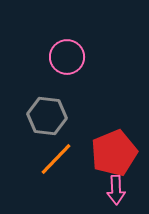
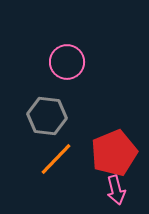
pink circle: moved 5 px down
pink arrow: rotated 12 degrees counterclockwise
